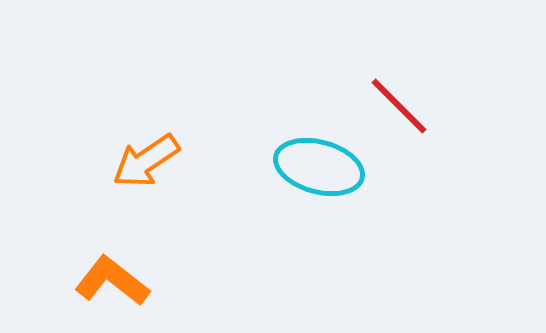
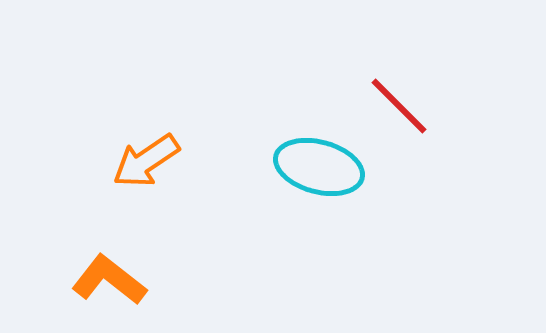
orange L-shape: moved 3 px left, 1 px up
